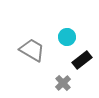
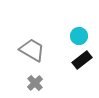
cyan circle: moved 12 px right, 1 px up
gray cross: moved 28 px left
